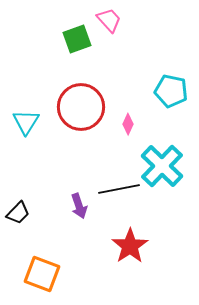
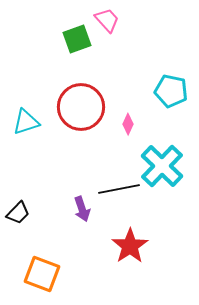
pink trapezoid: moved 2 px left
cyan triangle: rotated 40 degrees clockwise
purple arrow: moved 3 px right, 3 px down
